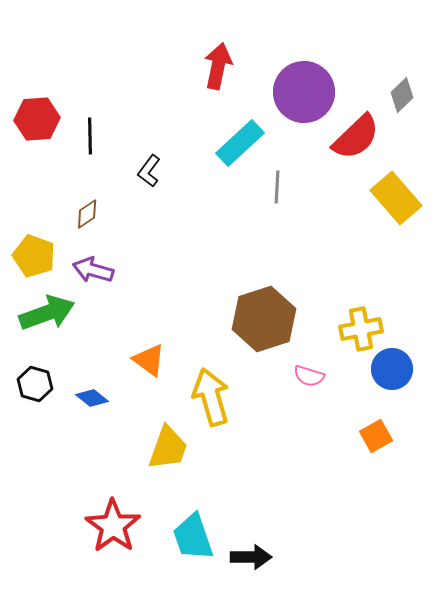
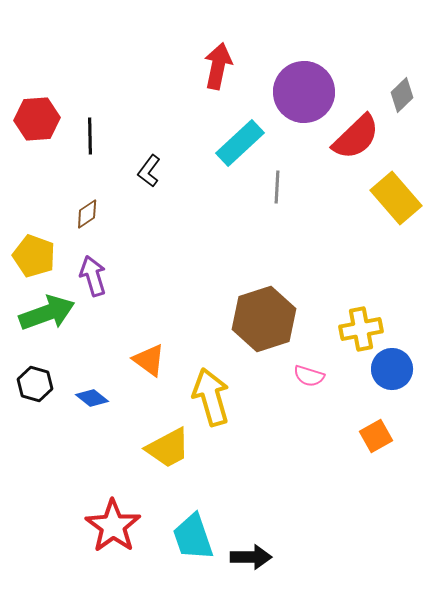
purple arrow: moved 6 px down; rotated 57 degrees clockwise
yellow trapezoid: rotated 42 degrees clockwise
